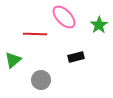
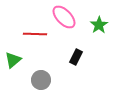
black rectangle: rotated 49 degrees counterclockwise
